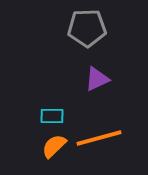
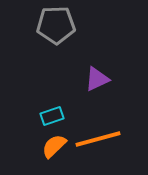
gray pentagon: moved 31 px left, 3 px up
cyan rectangle: rotated 20 degrees counterclockwise
orange line: moved 1 px left, 1 px down
